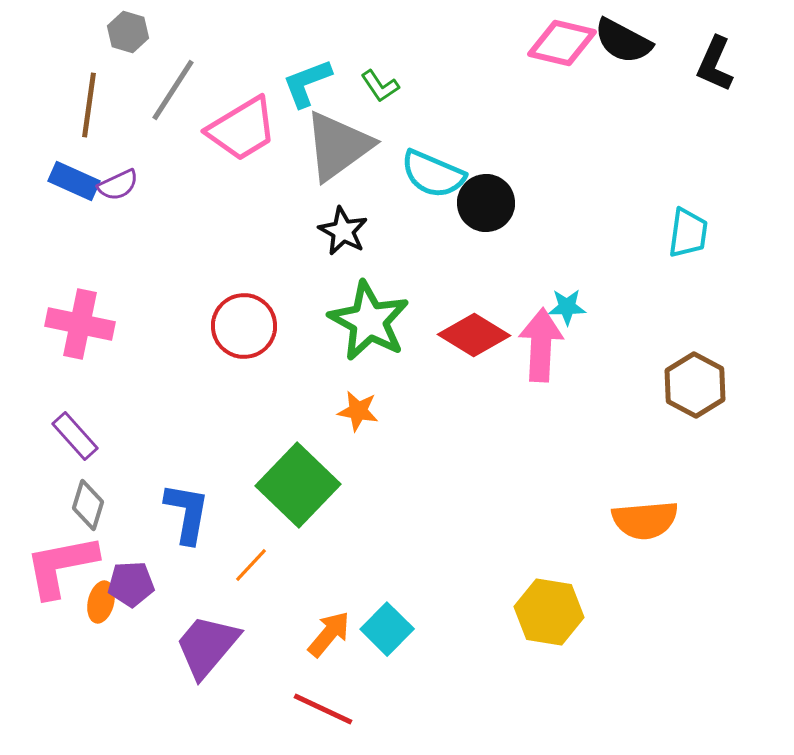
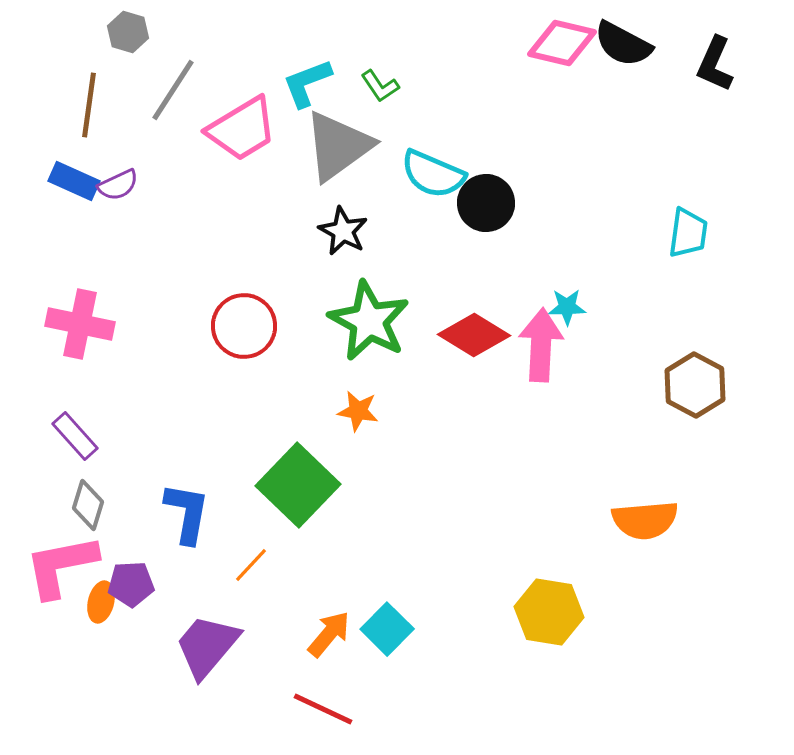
black semicircle: moved 3 px down
